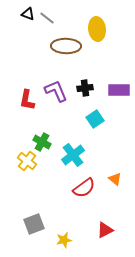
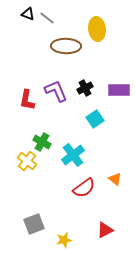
black cross: rotated 21 degrees counterclockwise
